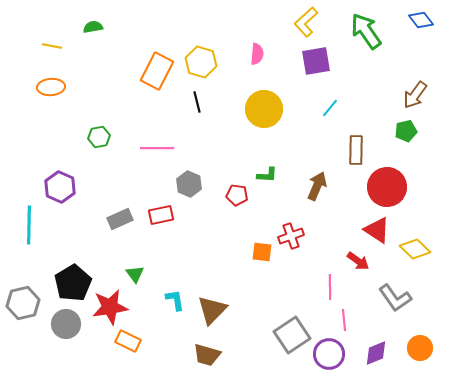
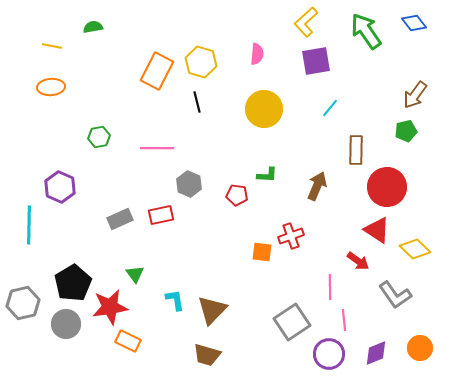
blue diamond at (421, 20): moved 7 px left, 3 px down
gray L-shape at (395, 298): moved 3 px up
gray square at (292, 335): moved 13 px up
